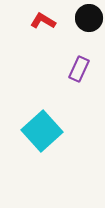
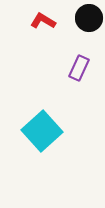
purple rectangle: moved 1 px up
